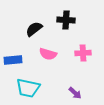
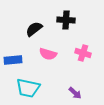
pink cross: rotated 21 degrees clockwise
